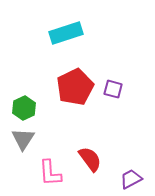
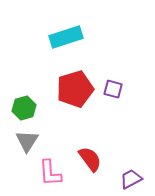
cyan rectangle: moved 4 px down
red pentagon: moved 2 px down; rotated 9 degrees clockwise
green hexagon: rotated 10 degrees clockwise
gray triangle: moved 4 px right, 2 px down
